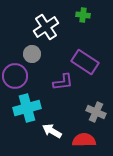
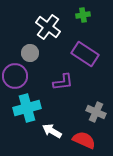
green cross: rotated 16 degrees counterclockwise
white cross: moved 2 px right; rotated 20 degrees counterclockwise
gray circle: moved 2 px left, 1 px up
purple rectangle: moved 8 px up
red semicircle: rotated 25 degrees clockwise
